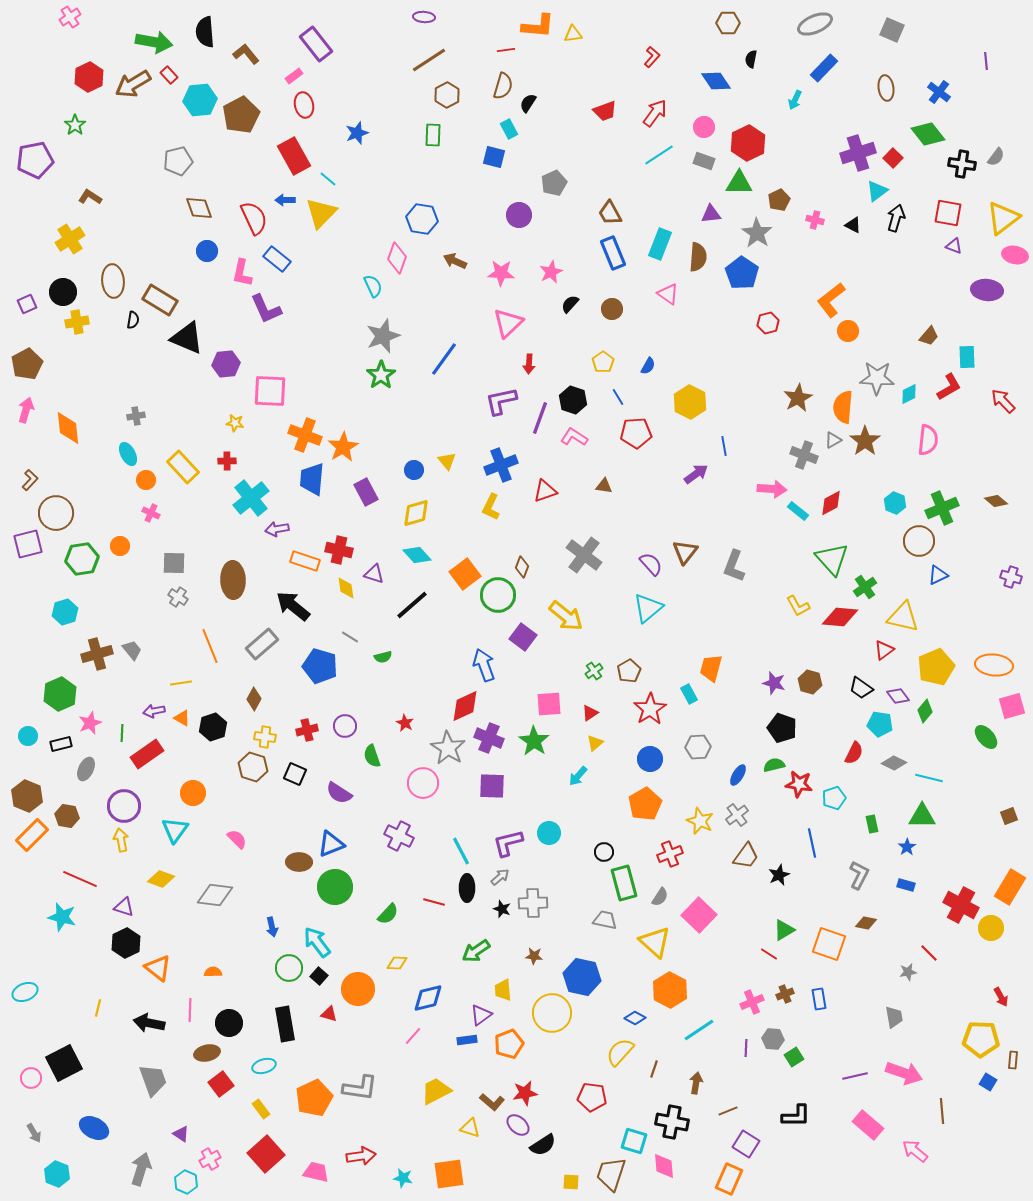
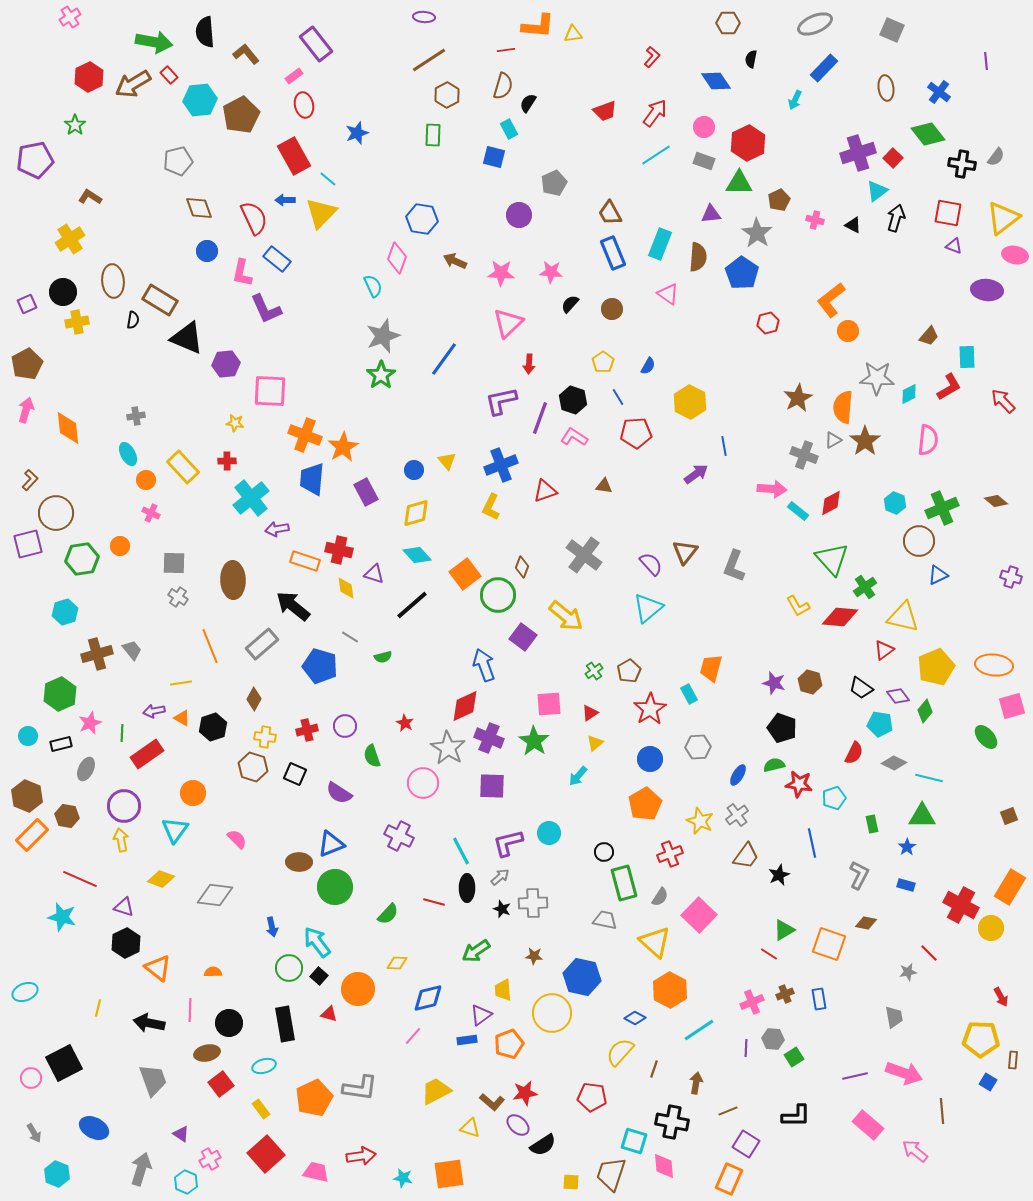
cyan line at (659, 155): moved 3 px left
pink star at (551, 272): rotated 30 degrees clockwise
